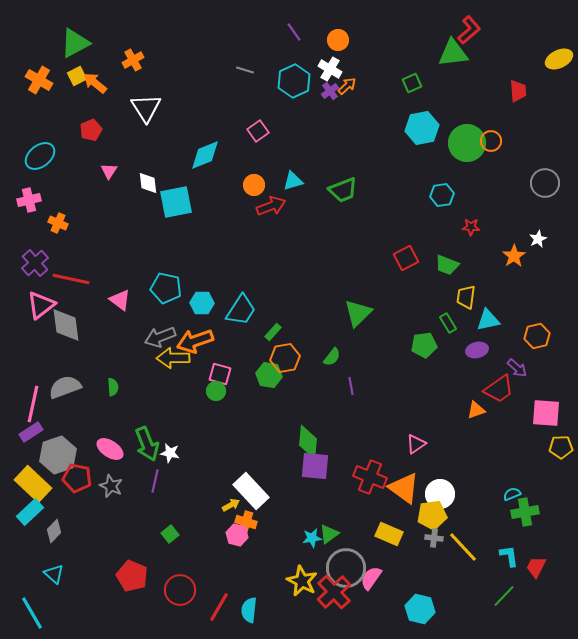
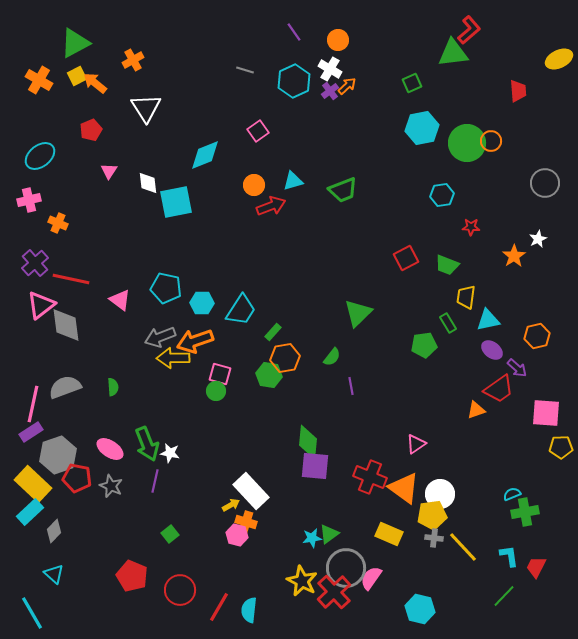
purple ellipse at (477, 350): moved 15 px right; rotated 50 degrees clockwise
